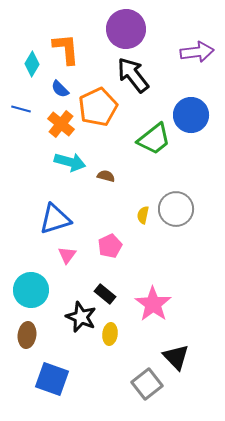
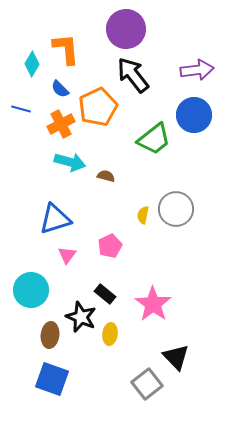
purple arrow: moved 18 px down
blue circle: moved 3 px right
orange cross: rotated 24 degrees clockwise
brown ellipse: moved 23 px right
